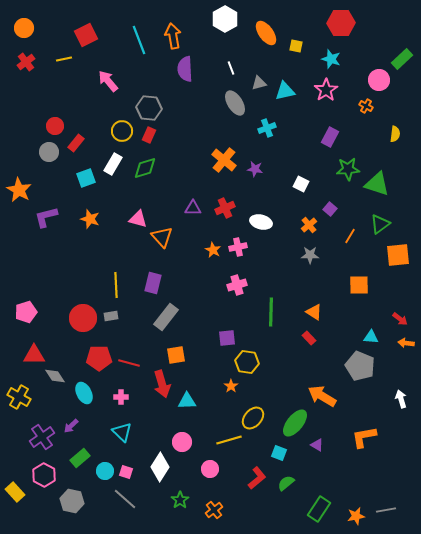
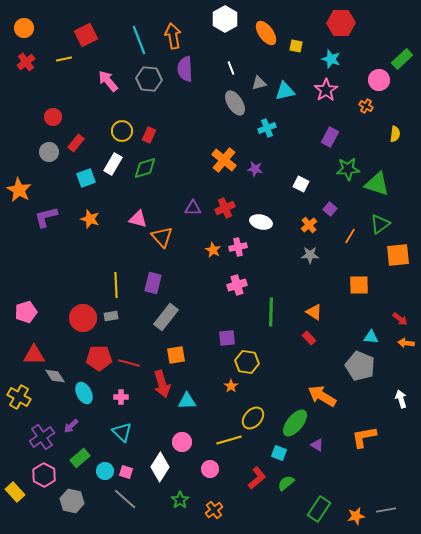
gray hexagon at (149, 108): moved 29 px up
red circle at (55, 126): moved 2 px left, 9 px up
